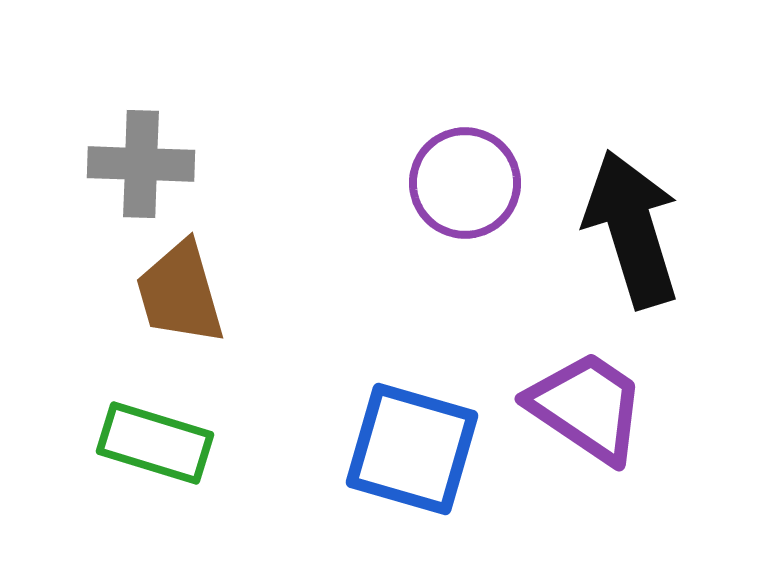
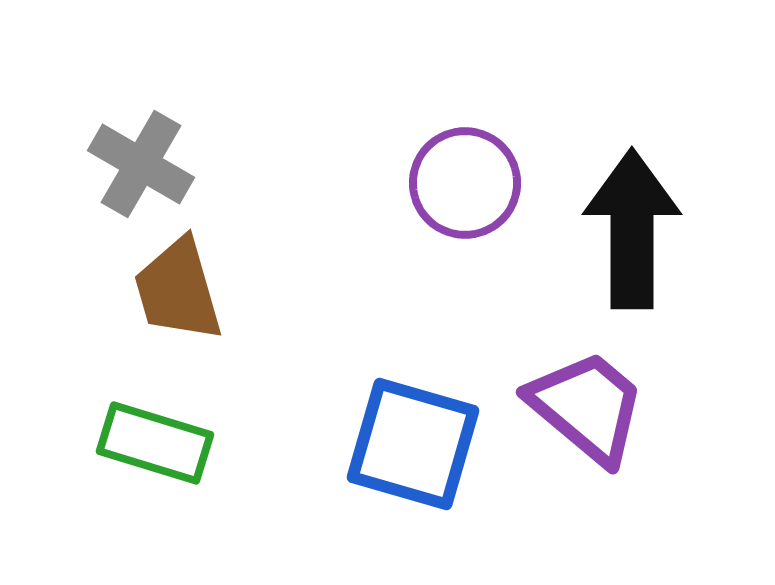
gray cross: rotated 28 degrees clockwise
black arrow: rotated 17 degrees clockwise
brown trapezoid: moved 2 px left, 3 px up
purple trapezoid: rotated 6 degrees clockwise
blue square: moved 1 px right, 5 px up
